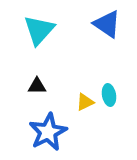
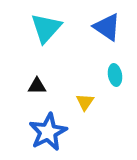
blue triangle: moved 3 px down
cyan triangle: moved 7 px right, 2 px up
cyan ellipse: moved 6 px right, 20 px up
yellow triangle: rotated 30 degrees counterclockwise
